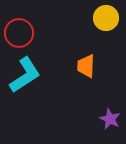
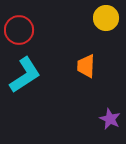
red circle: moved 3 px up
